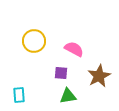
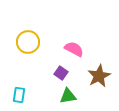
yellow circle: moved 6 px left, 1 px down
purple square: rotated 32 degrees clockwise
cyan rectangle: rotated 14 degrees clockwise
